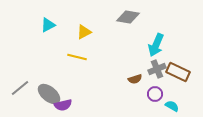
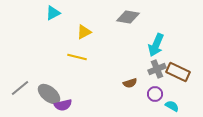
cyan triangle: moved 5 px right, 12 px up
brown semicircle: moved 5 px left, 4 px down
